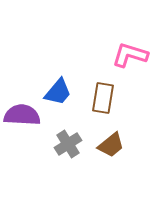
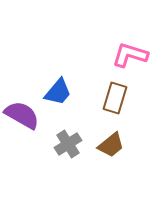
brown rectangle: moved 12 px right; rotated 8 degrees clockwise
purple semicircle: rotated 27 degrees clockwise
